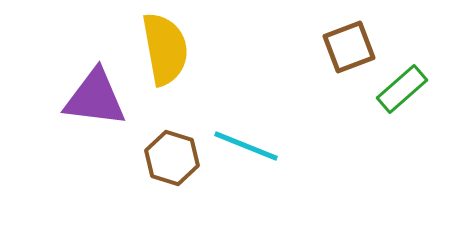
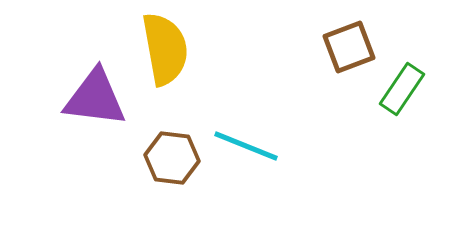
green rectangle: rotated 15 degrees counterclockwise
brown hexagon: rotated 10 degrees counterclockwise
